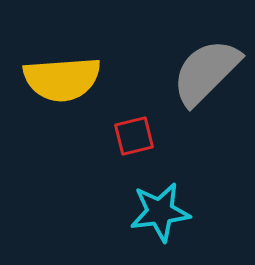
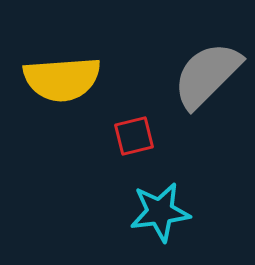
gray semicircle: moved 1 px right, 3 px down
